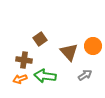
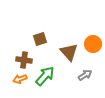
brown square: rotated 16 degrees clockwise
orange circle: moved 2 px up
green arrow: rotated 125 degrees clockwise
